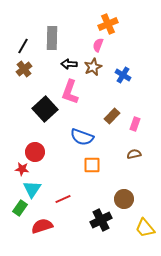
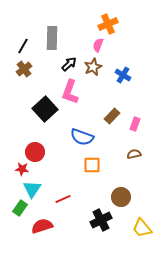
black arrow: rotated 133 degrees clockwise
brown circle: moved 3 px left, 2 px up
yellow trapezoid: moved 3 px left
